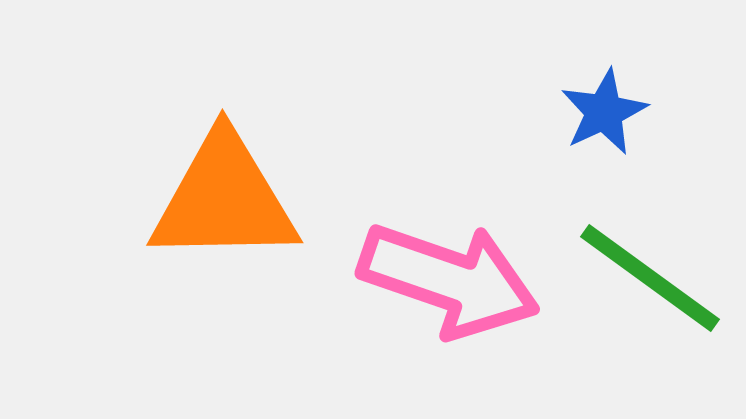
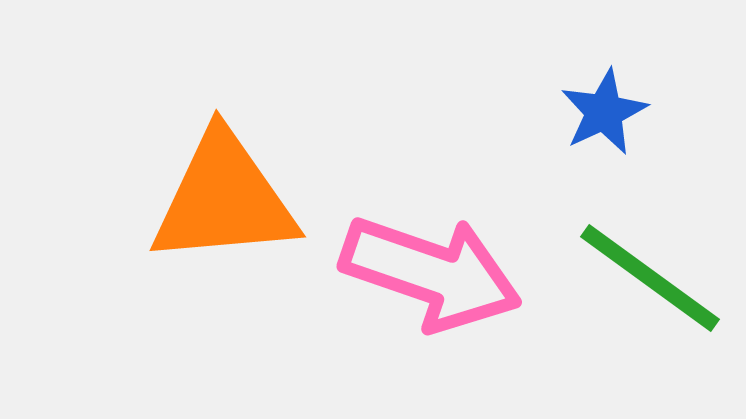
orange triangle: rotated 4 degrees counterclockwise
pink arrow: moved 18 px left, 7 px up
